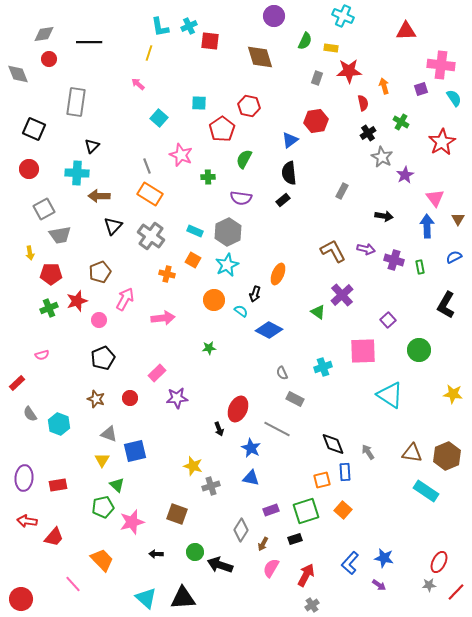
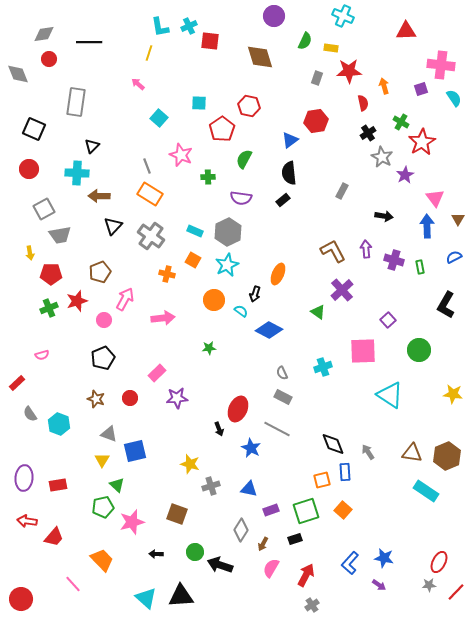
red star at (442, 142): moved 20 px left
purple arrow at (366, 249): rotated 108 degrees counterclockwise
purple cross at (342, 295): moved 5 px up
pink circle at (99, 320): moved 5 px right
gray rectangle at (295, 399): moved 12 px left, 2 px up
yellow star at (193, 466): moved 3 px left, 2 px up
blue triangle at (251, 478): moved 2 px left, 11 px down
black triangle at (183, 598): moved 2 px left, 2 px up
